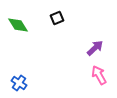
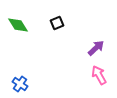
black square: moved 5 px down
purple arrow: moved 1 px right
blue cross: moved 1 px right, 1 px down
